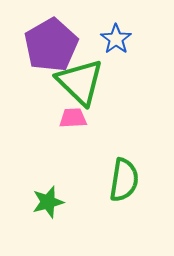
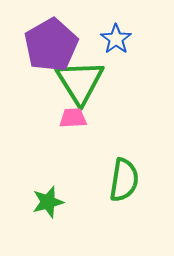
green triangle: rotated 14 degrees clockwise
